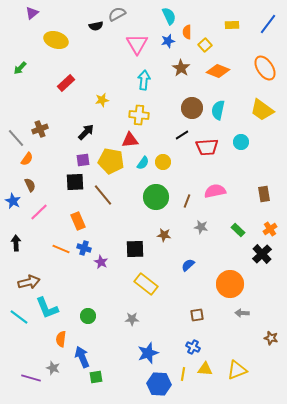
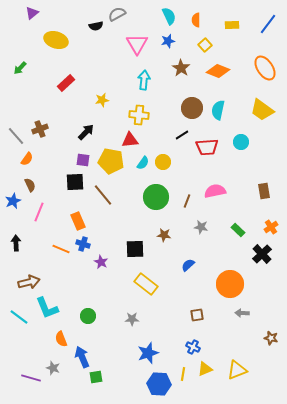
orange semicircle at (187, 32): moved 9 px right, 12 px up
gray line at (16, 138): moved 2 px up
purple square at (83, 160): rotated 16 degrees clockwise
brown rectangle at (264, 194): moved 3 px up
blue star at (13, 201): rotated 21 degrees clockwise
pink line at (39, 212): rotated 24 degrees counterclockwise
orange cross at (270, 229): moved 1 px right, 2 px up
blue cross at (84, 248): moved 1 px left, 4 px up
orange semicircle at (61, 339): rotated 28 degrees counterclockwise
yellow triangle at (205, 369): rotated 28 degrees counterclockwise
